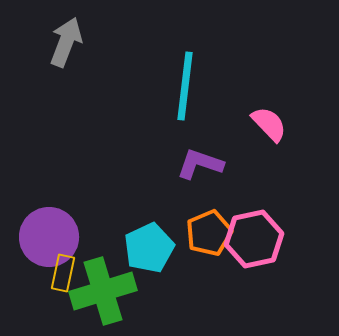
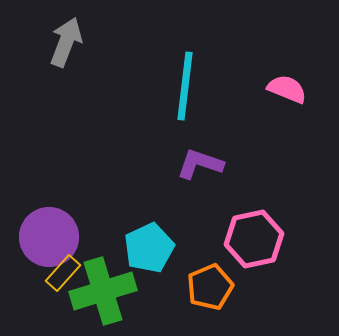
pink semicircle: moved 18 px right, 35 px up; rotated 24 degrees counterclockwise
orange pentagon: moved 1 px right, 54 px down
yellow rectangle: rotated 30 degrees clockwise
